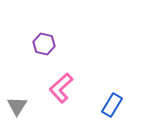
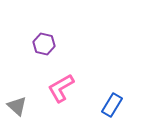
pink L-shape: rotated 12 degrees clockwise
gray triangle: rotated 20 degrees counterclockwise
